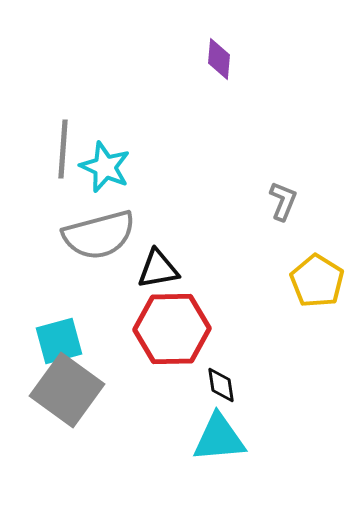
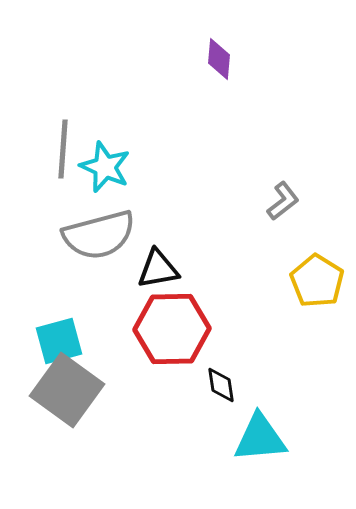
gray L-shape: rotated 30 degrees clockwise
cyan triangle: moved 41 px right
